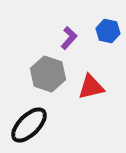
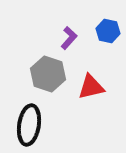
black ellipse: rotated 36 degrees counterclockwise
